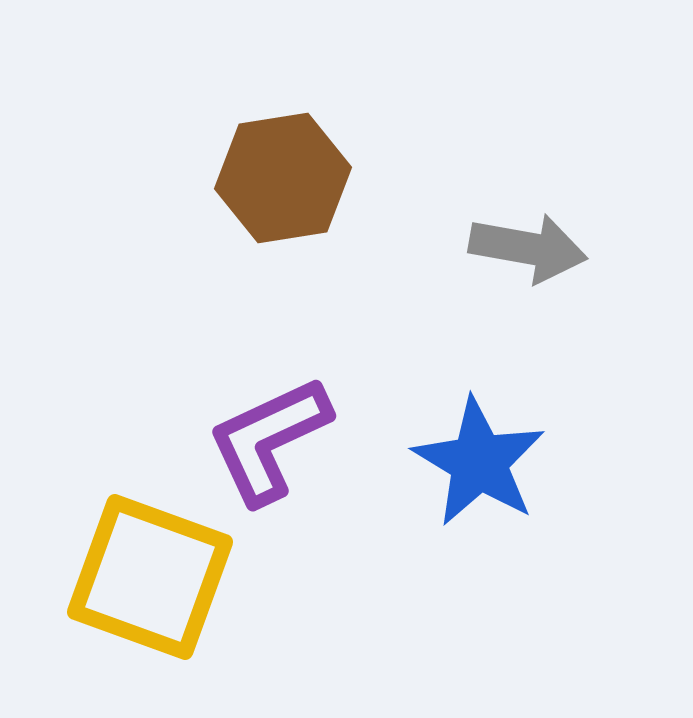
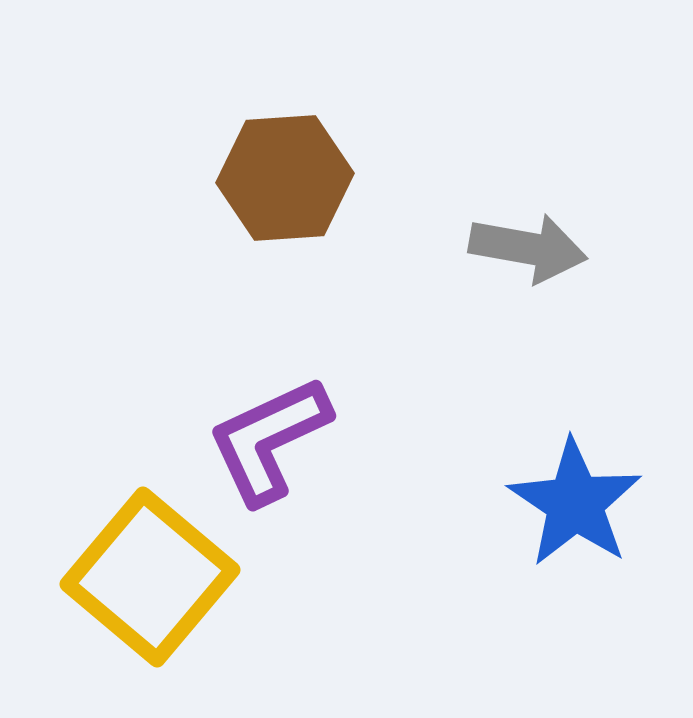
brown hexagon: moved 2 px right; rotated 5 degrees clockwise
blue star: moved 96 px right, 41 px down; rotated 3 degrees clockwise
yellow square: rotated 20 degrees clockwise
